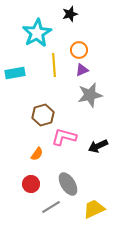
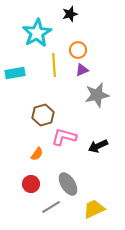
orange circle: moved 1 px left
gray star: moved 7 px right
